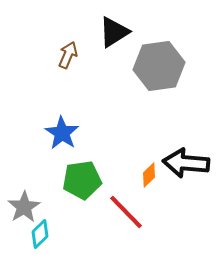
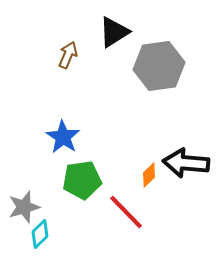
blue star: moved 1 px right, 4 px down
gray star: rotated 16 degrees clockwise
